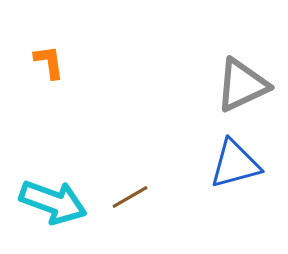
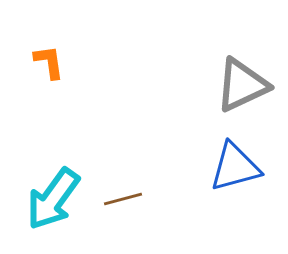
blue triangle: moved 3 px down
brown line: moved 7 px left, 2 px down; rotated 15 degrees clockwise
cyan arrow: moved 3 px up; rotated 106 degrees clockwise
